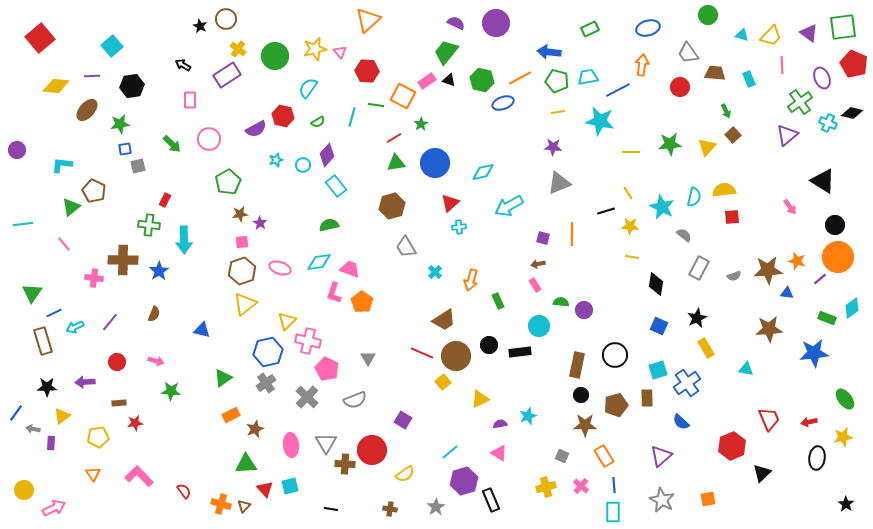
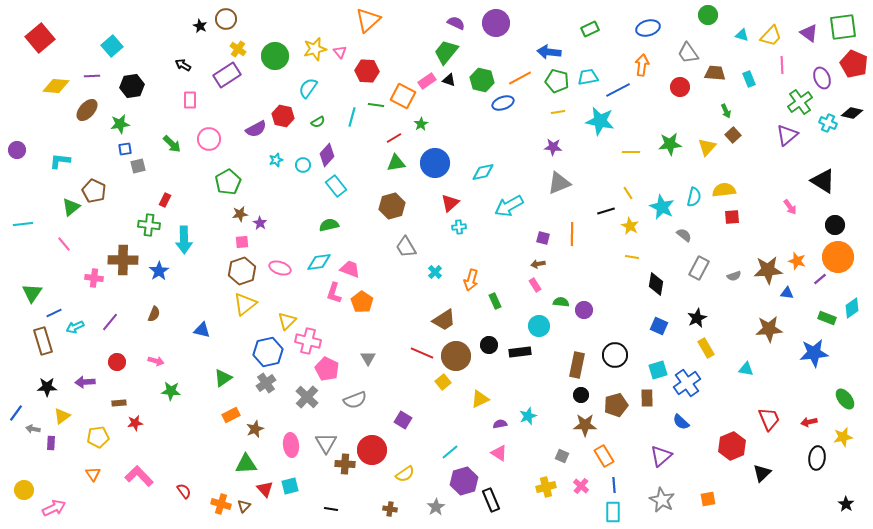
cyan L-shape at (62, 165): moved 2 px left, 4 px up
yellow star at (630, 226): rotated 24 degrees clockwise
green rectangle at (498, 301): moved 3 px left
